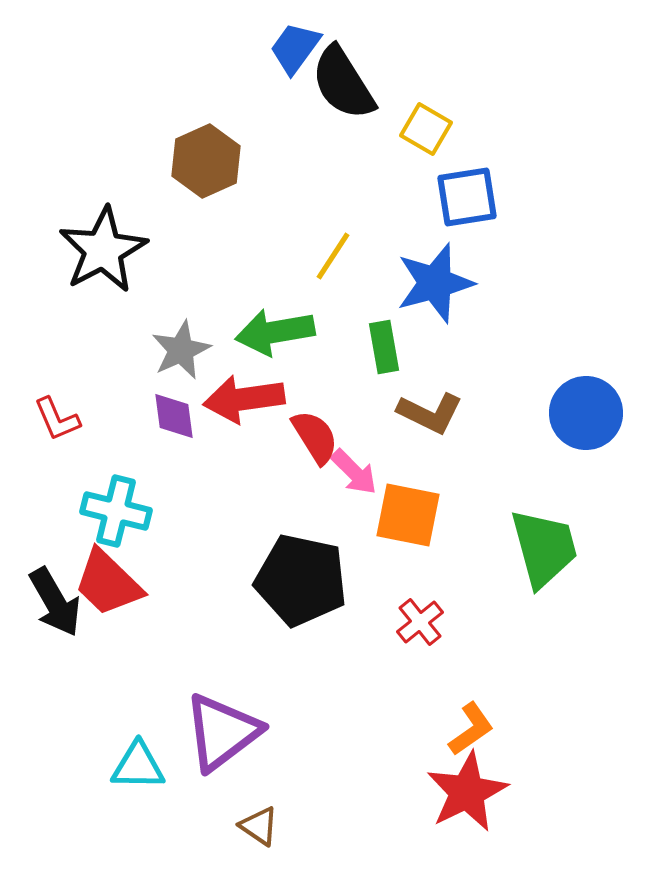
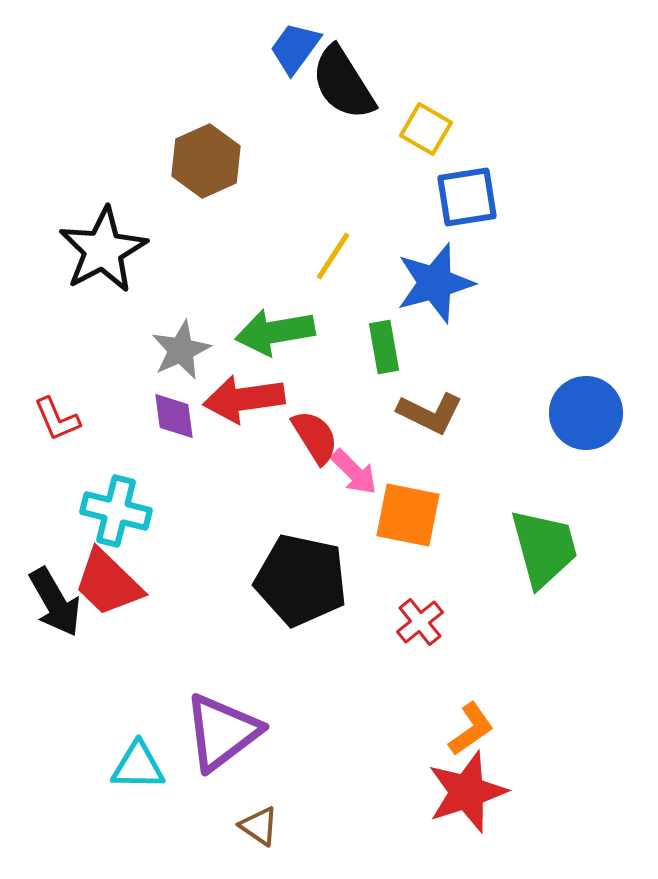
red star: rotated 8 degrees clockwise
